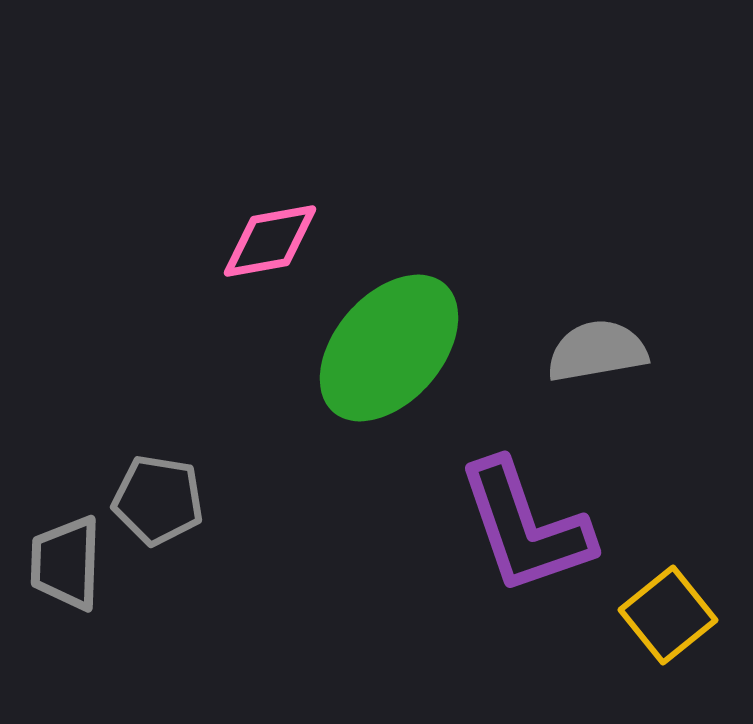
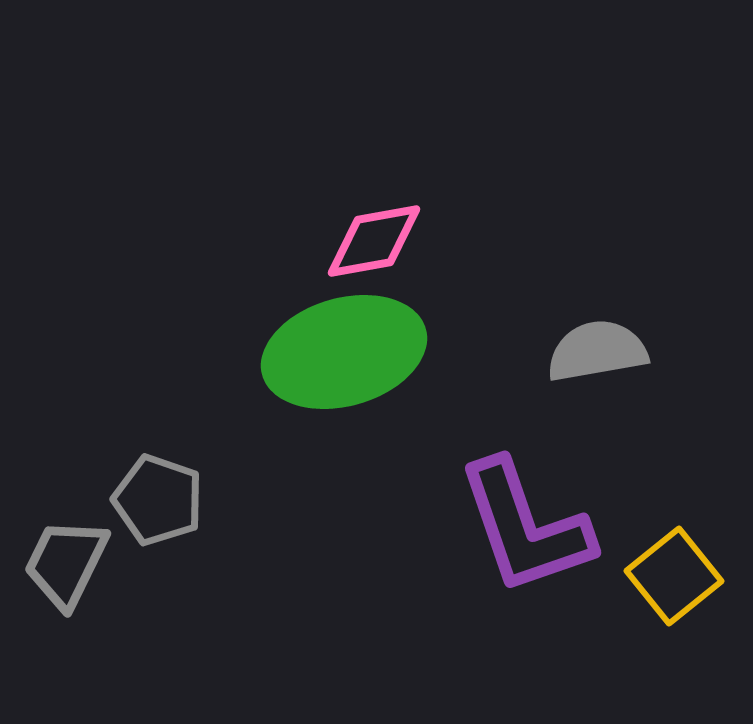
pink diamond: moved 104 px right
green ellipse: moved 45 px left, 4 px down; rotated 33 degrees clockwise
gray pentagon: rotated 10 degrees clockwise
gray trapezoid: rotated 24 degrees clockwise
yellow square: moved 6 px right, 39 px up
